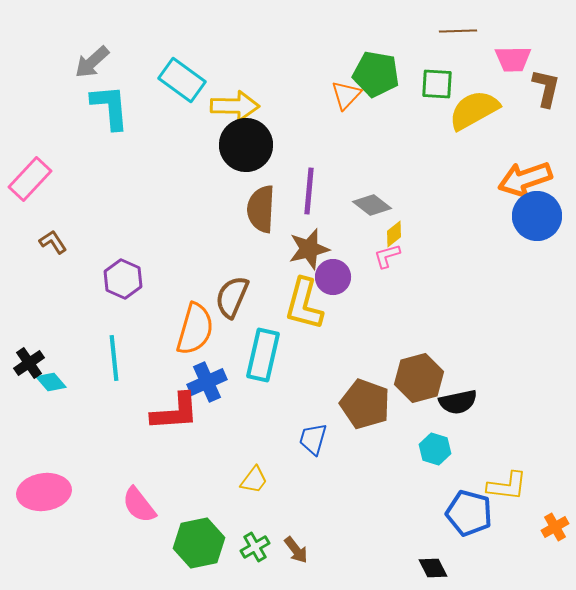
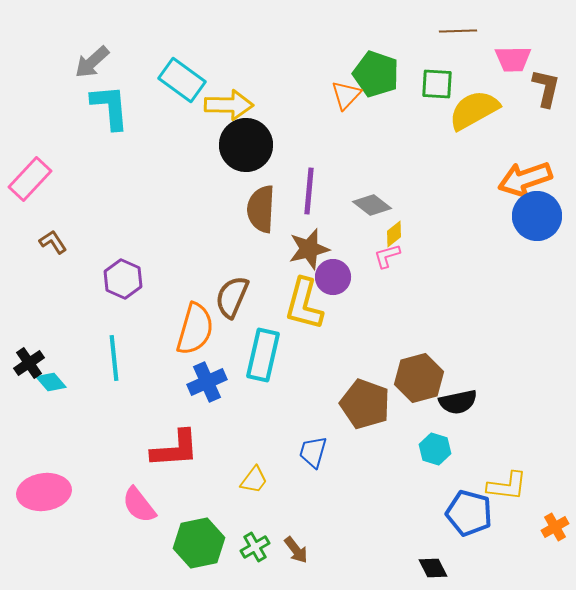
green pentagon at (376, 74): rotated 9 degrees clockwise
yellow arrow at (235, 106): moved 6 px left, 1 px up
red L-shape at (175, 412): moved 37 px down
blue trapezoid at (313, 439): moved 13 px down
